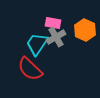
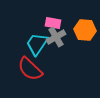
orange hexagon: rotated 20 degrees counterclockwise
